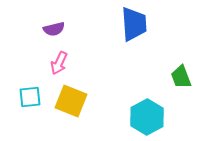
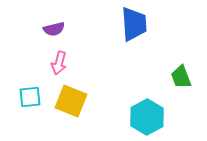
pink arrow: rotated 10 degrees counterclockwise
